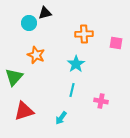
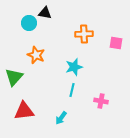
black triangle: rotated 24 degrees clockwise
cyan star: moved 2 px left, 3 px down; rotated 18 degrees clockwise
red triangle: rotated 10 degrees clockwise
